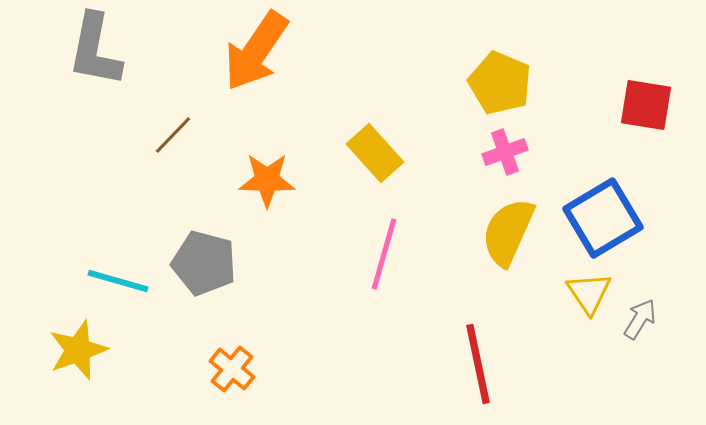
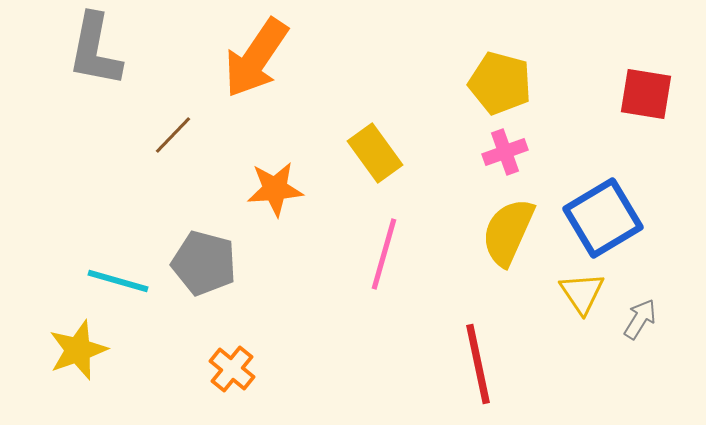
orange arrow: moved 7 px down
yellow pentagon: rotated 8 degrees counterclockwise
red square: moved 11 px up
yellow rectangle: rotated 6 degrees clockwise
orange star: moved 8 px right, 9 px down; rotated 6 degrees counterclockwise
yellow triangle: moved 7 px left
